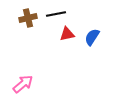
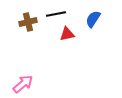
brown cross: moved 4 px down
blue semicircle: moved 1 px right, 18 px up
